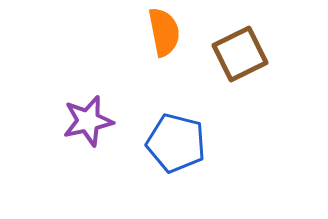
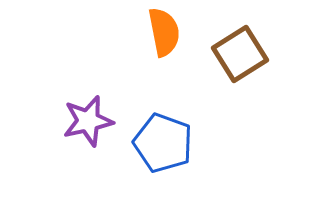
brown square: rotated 6 degrees counterclockwise
blue pentagon: moved 13 px left; rotated 6 degrees clockwise
